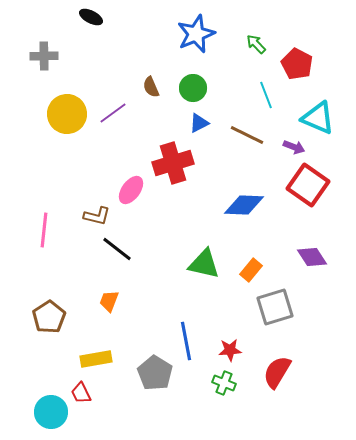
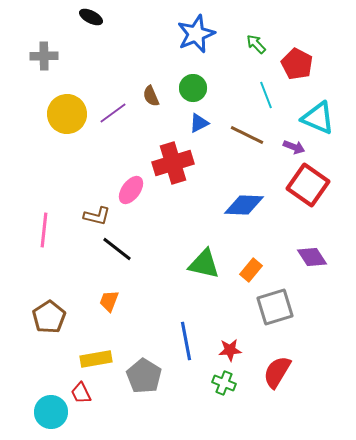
brown semicircle: moved 9 px down
gray pentagon: moved 11 px left, 3 px down
